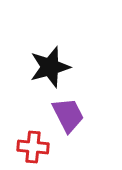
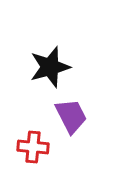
purple trapezoid: moved 3 px right, 1 px down
